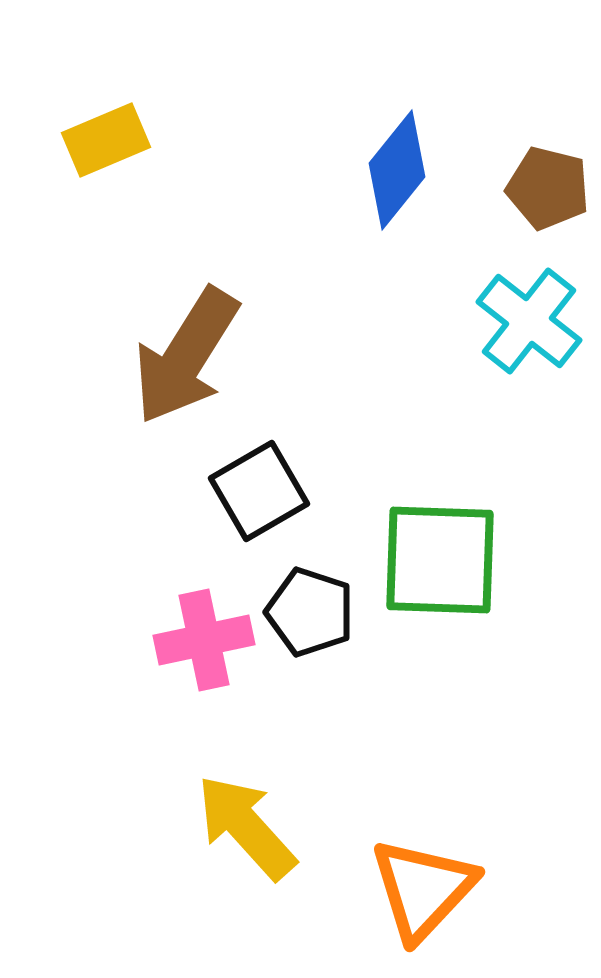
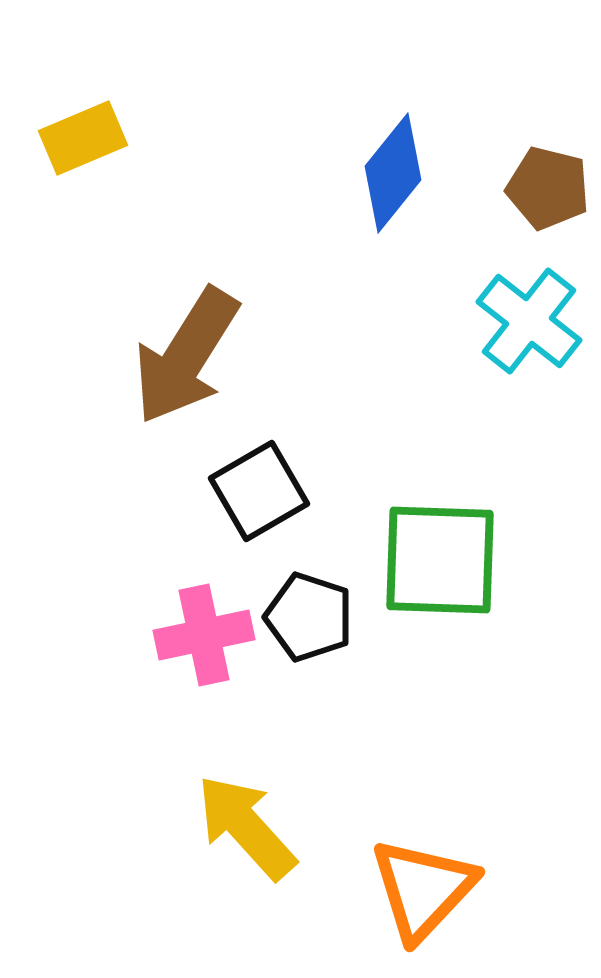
yellow rectangle: moved 23 px left, 2 px up
blue diamond: moved 4 px left, 3 px down
black pentagon: moved 1 px left, 5 px down
pink cross: moved 5 px up
